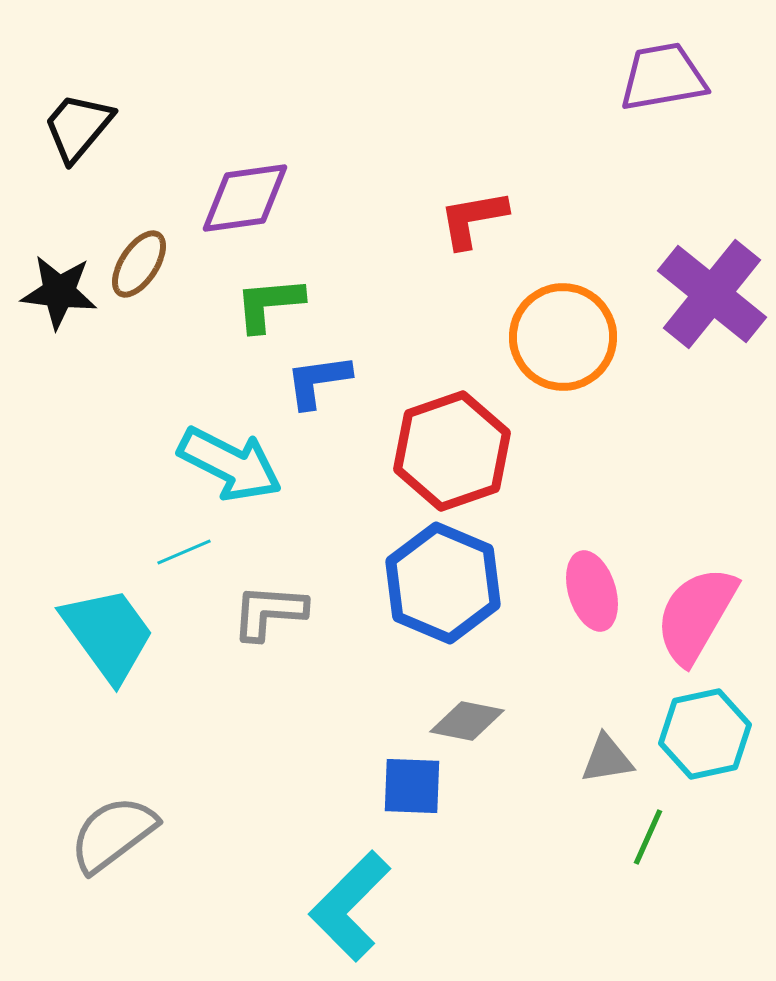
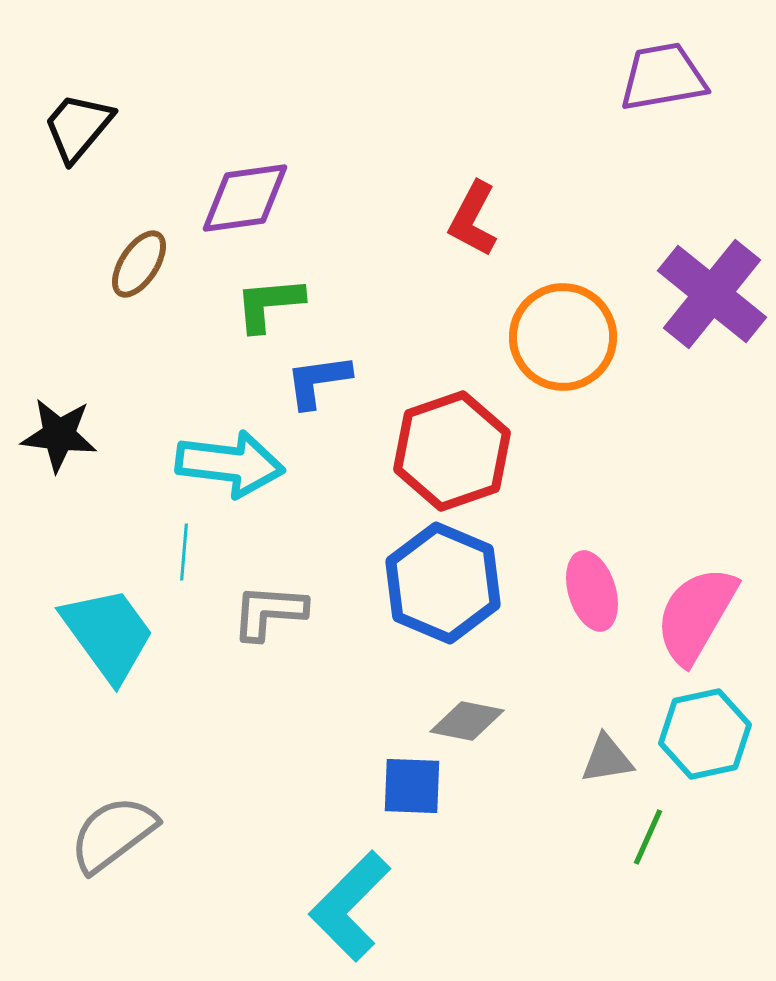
red L-shape: rotated 52 degrees counterclockwise
black star: moved 143 px down
cyan arrow: rotated 20 degrees counterclockwise
cyan line: rotated 62 degrees counterclockwise
